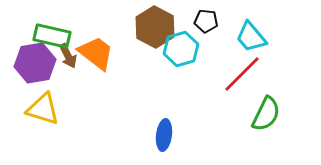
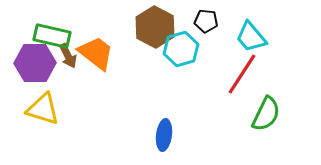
purple hexagon: rotated 9 degrees clockwise
red line: rotated 12 degrees counterclockwise
